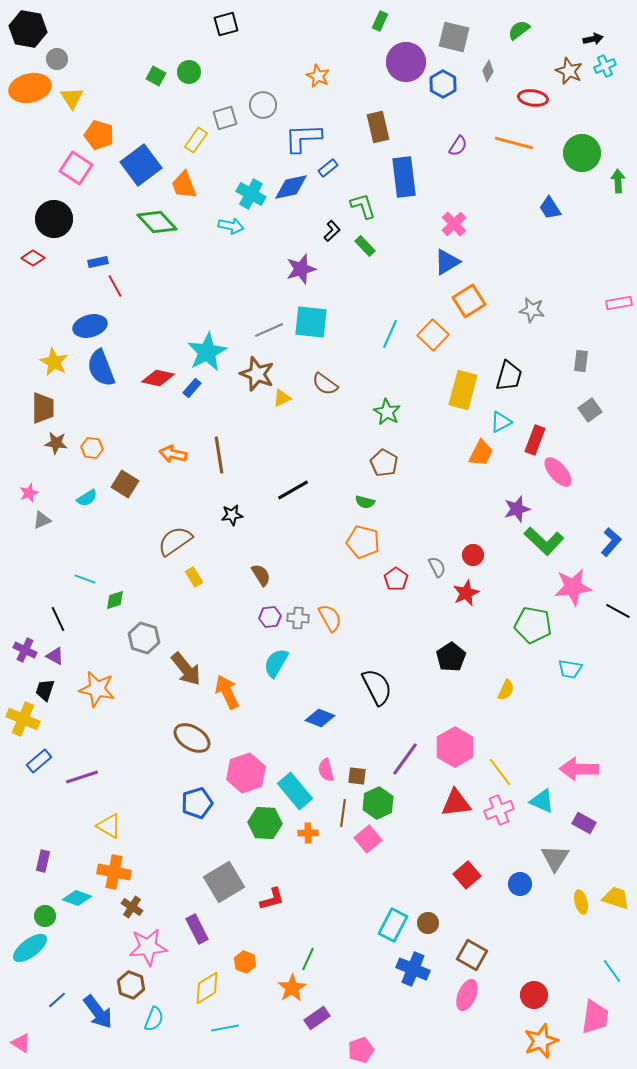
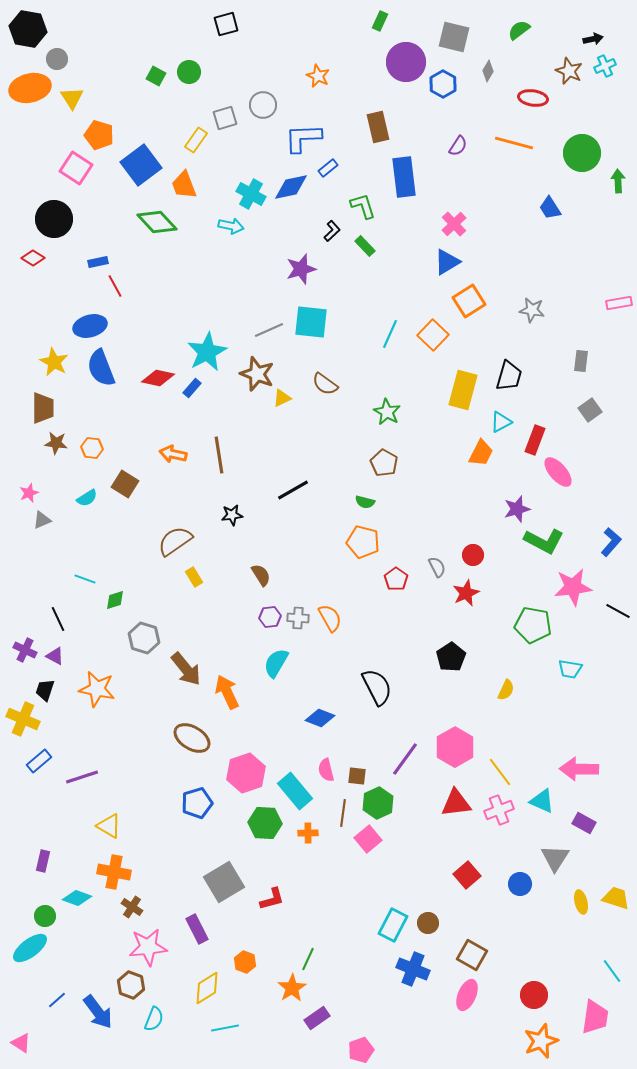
green L-shape at (544, 541): rotated 15 degrees counterclockwise
